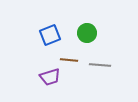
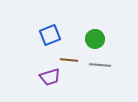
green circle: moved 8 px right, 6 px down
